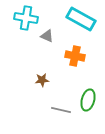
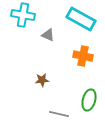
cyan cross: moved 3 px left, 3 px up
gray triangle: moved 1 px right, 1 px up
orange cross: moved 8 px right
green ellipse: moved 1 px right
gray line: moved 2 px left, 4 px down
